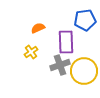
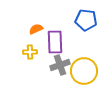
blue pentagon: moved 1 px right; rotated 15 degrees clockwise
orange semicircle: moved 2 px left, 1 px down
purple rectangle: moved 11 px left
yellow cross: moved 1 px left; rotated 32 degrees clockwise
